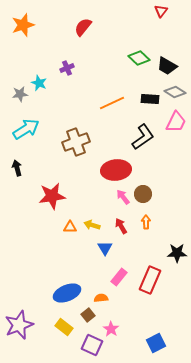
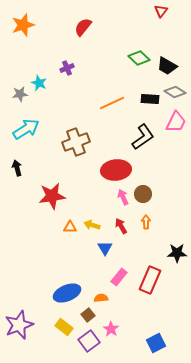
pink arrow: rotated 14 degrees clockwise
purple square: moved 3 px left, 4 px up; rotated 30 degrees clockwise
